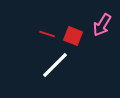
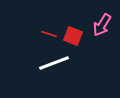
red line: moved 2 px right
white line: moved 1 px left, 2 px up; rotated 24 degrees clockwise
